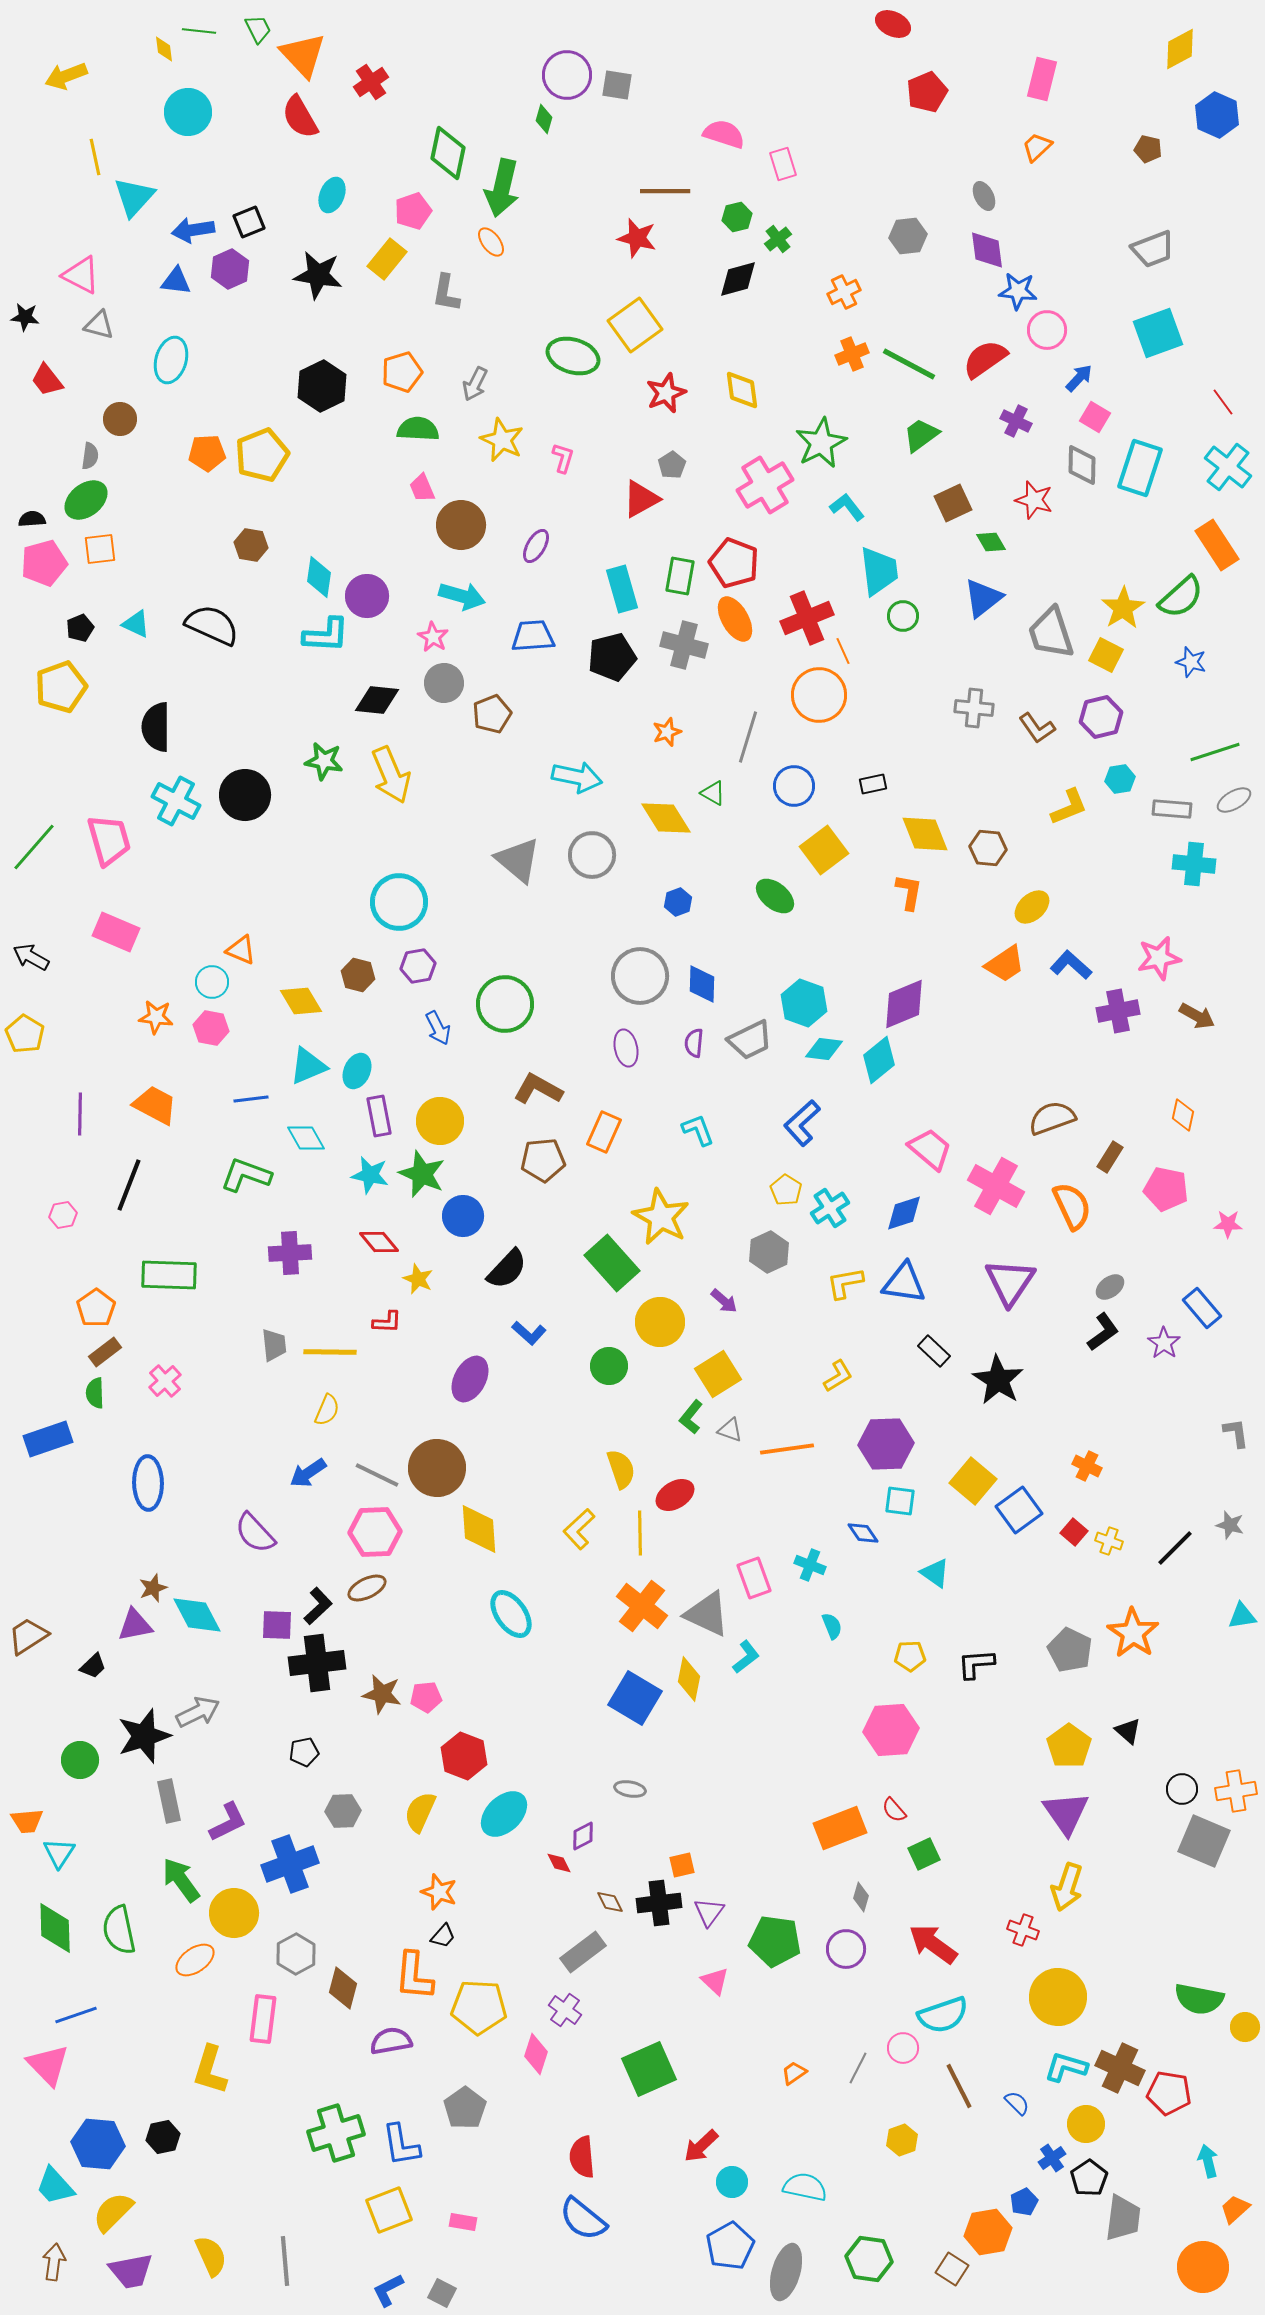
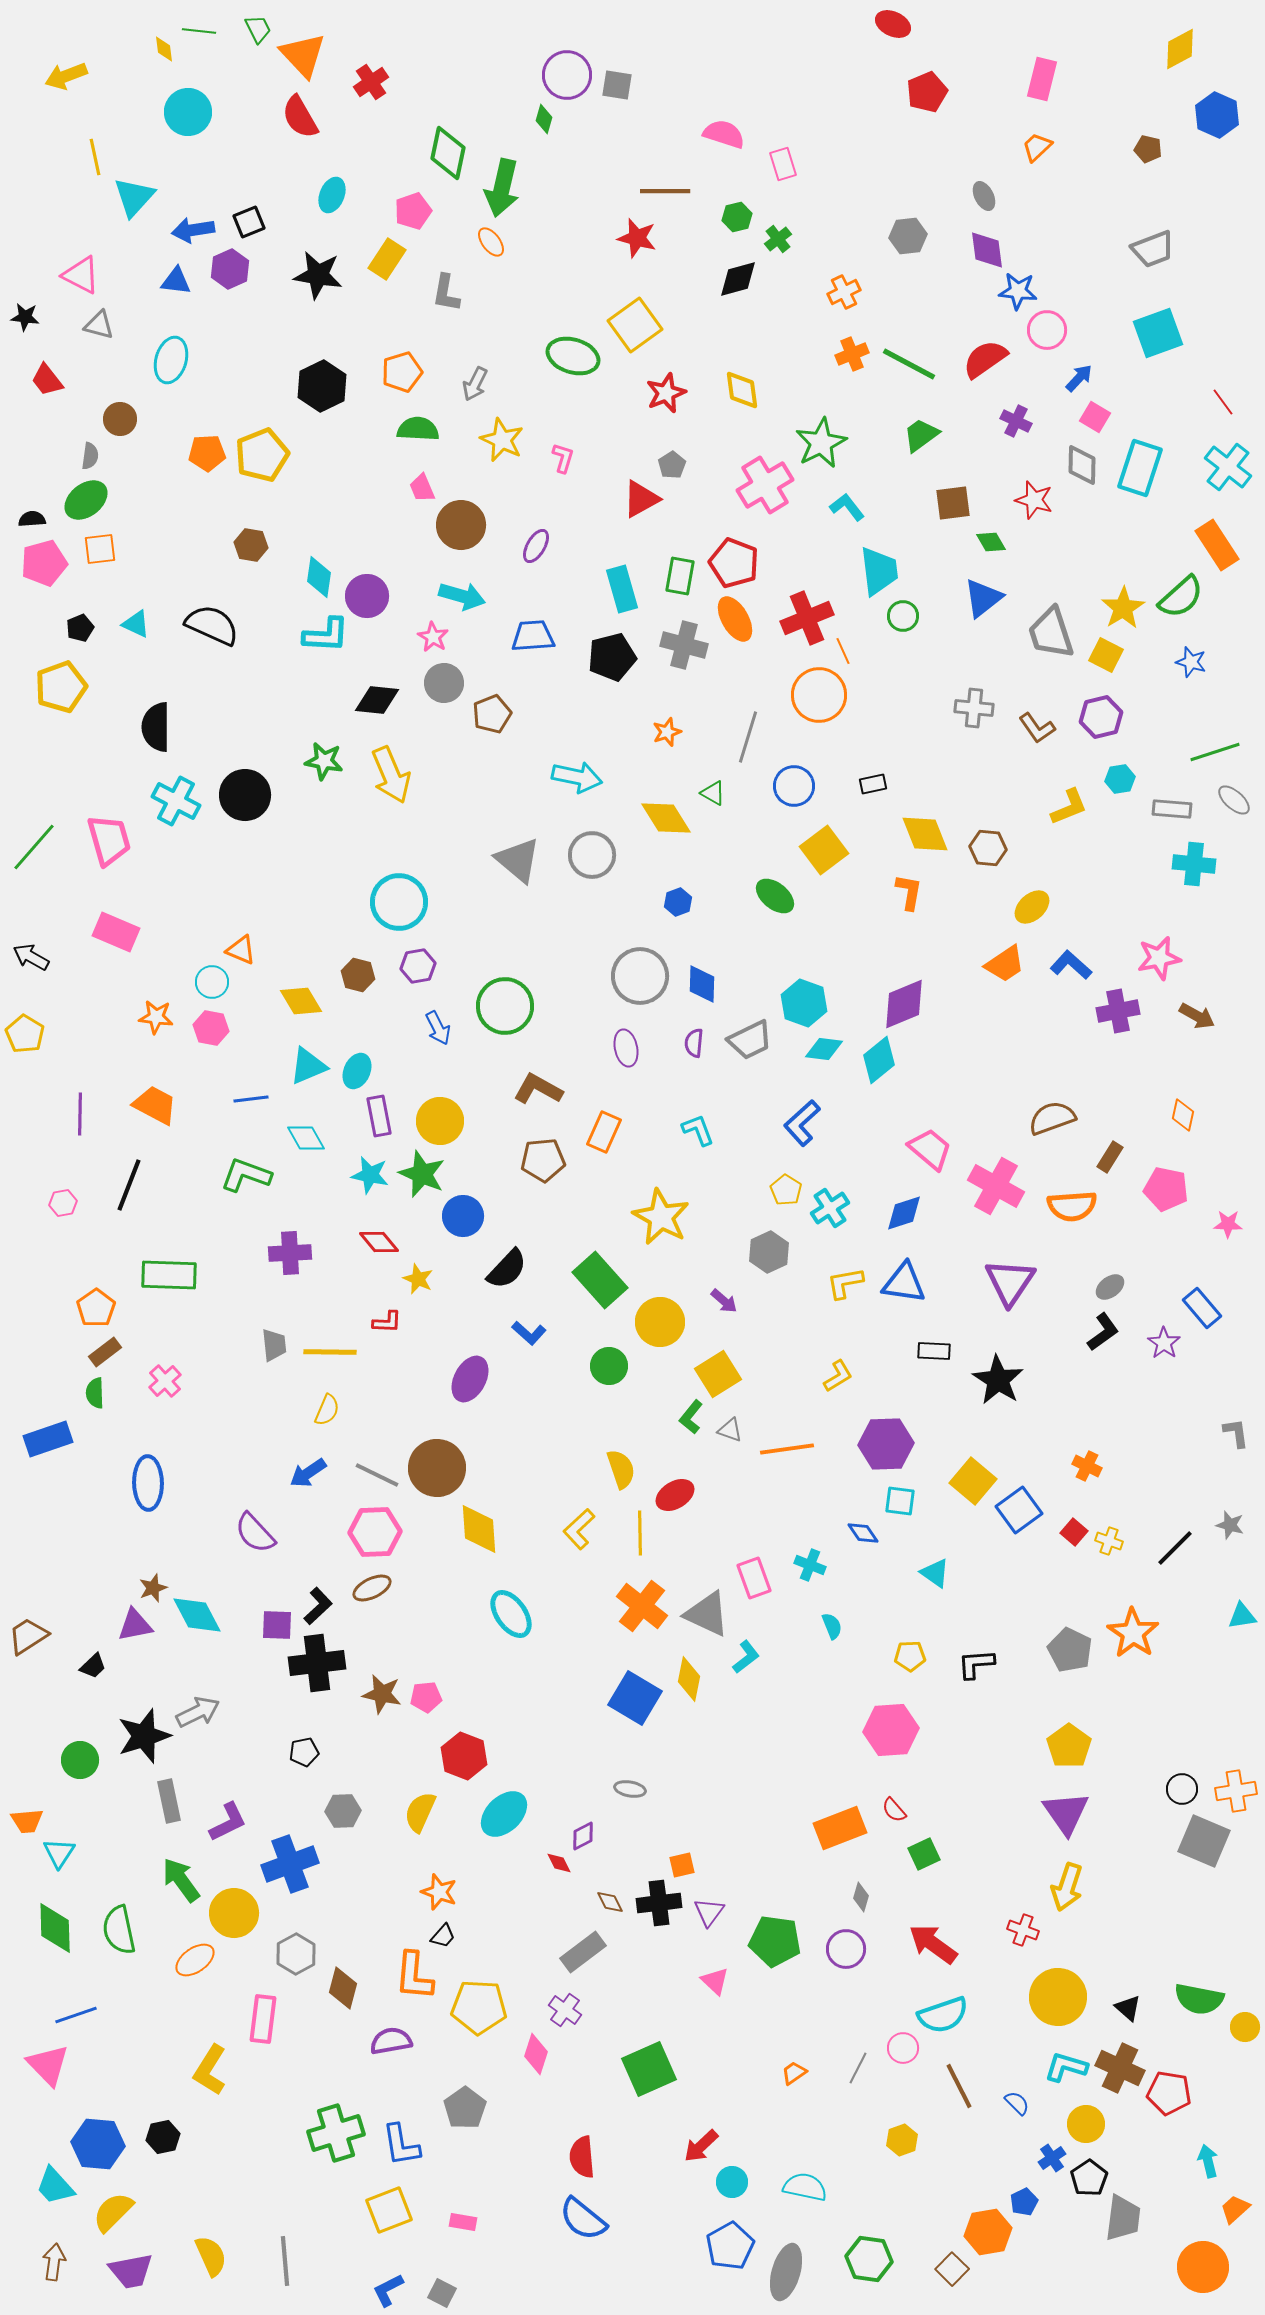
yellow rectangle at (387, 259): rotated 6 degrees counterclockwise
brown square at (953, 503): rotated 18 degrees clockwise
gray ellipse at (1234, 800): rotated 72 degrees clockwise
green circle at (505, 1004): moved 2 px down
orange semicircle at (1072, 1206): rotated 111 degrees clockwise
pink hexagon at (63, 1215): moved 12 px up
green rectangle at (612, 1263): moved 12 px left, 17 px down
black rectangle at (934, 1351): rotated 40 degrees counterclockwise
brown ellipse at (367, 1588): moved 5 px right
black triangle at (1128, 1731): moved 277 px down
yellow L-shape at (210, 2070): rotated 15 degrees clockwise
brown square at (952, 2269): rotated 12 degrees clockwise
